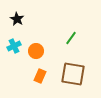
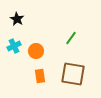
orange rectangle: rotated 32 degrees counterclockwise
